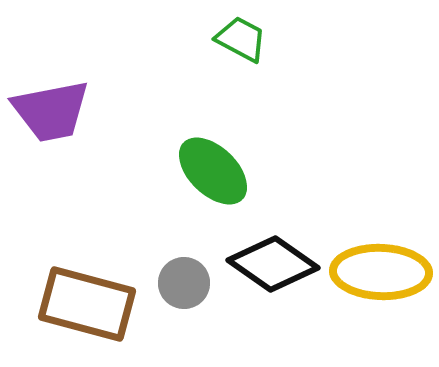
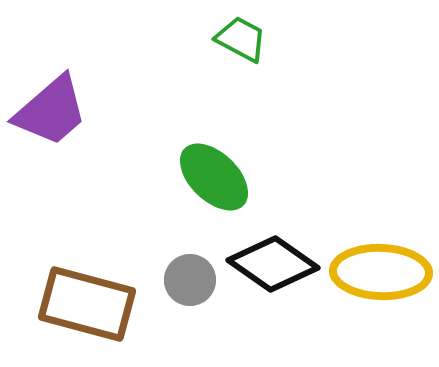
purple trapezoid: rotated 30 degrees counterclockwise
green ellipse: moved 1 px right, 6 px down
gray circle: moved 6 px right, 3 px up
